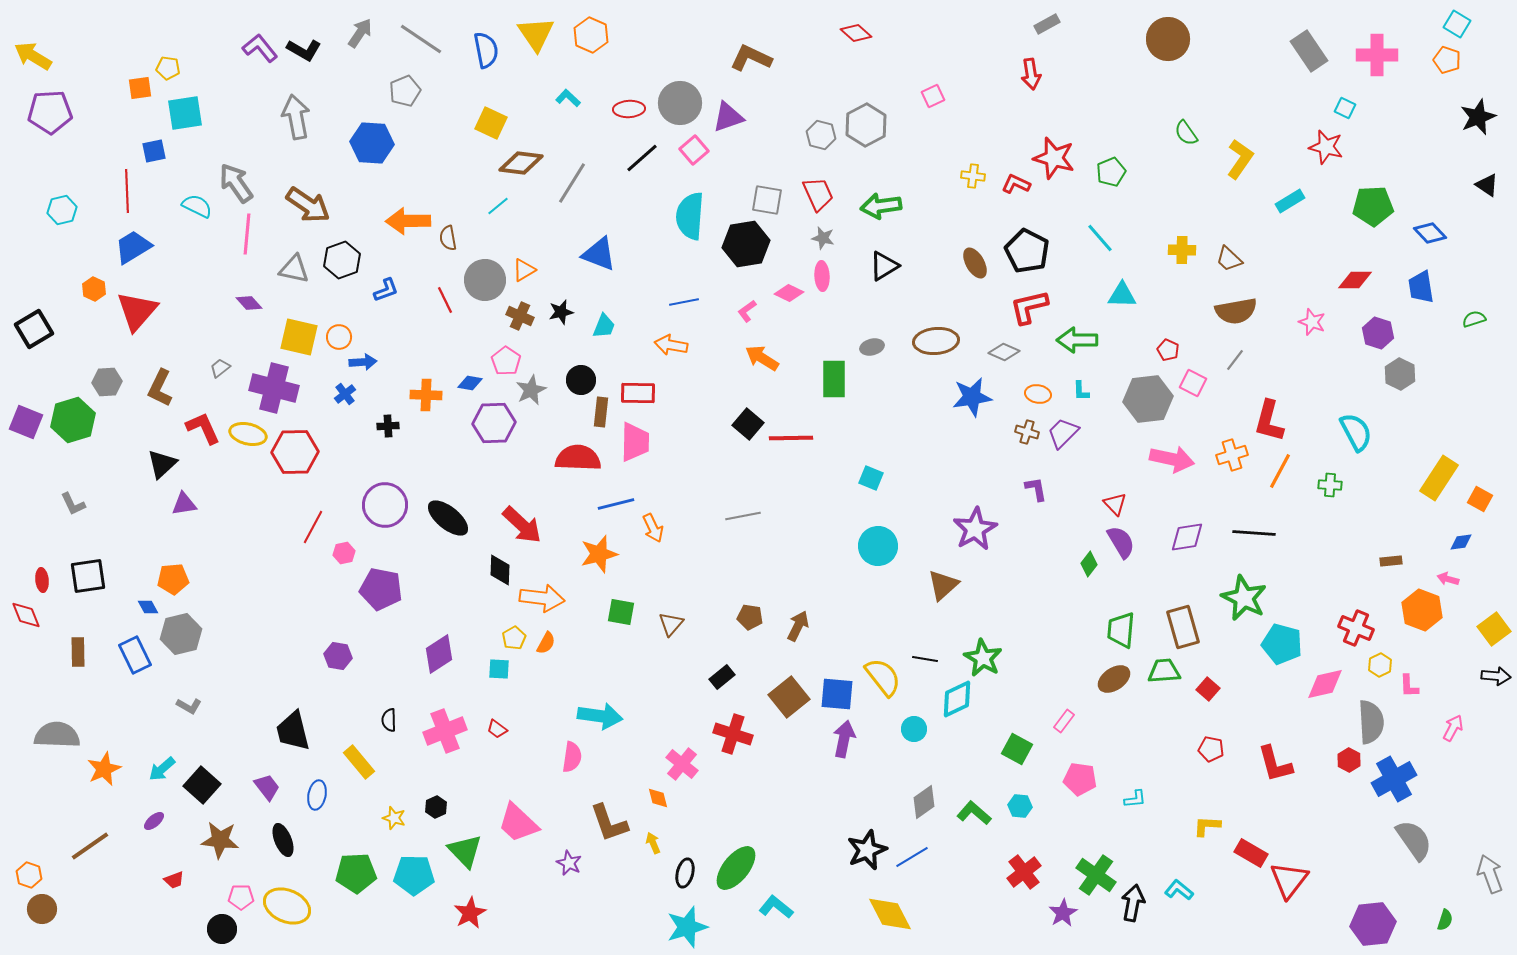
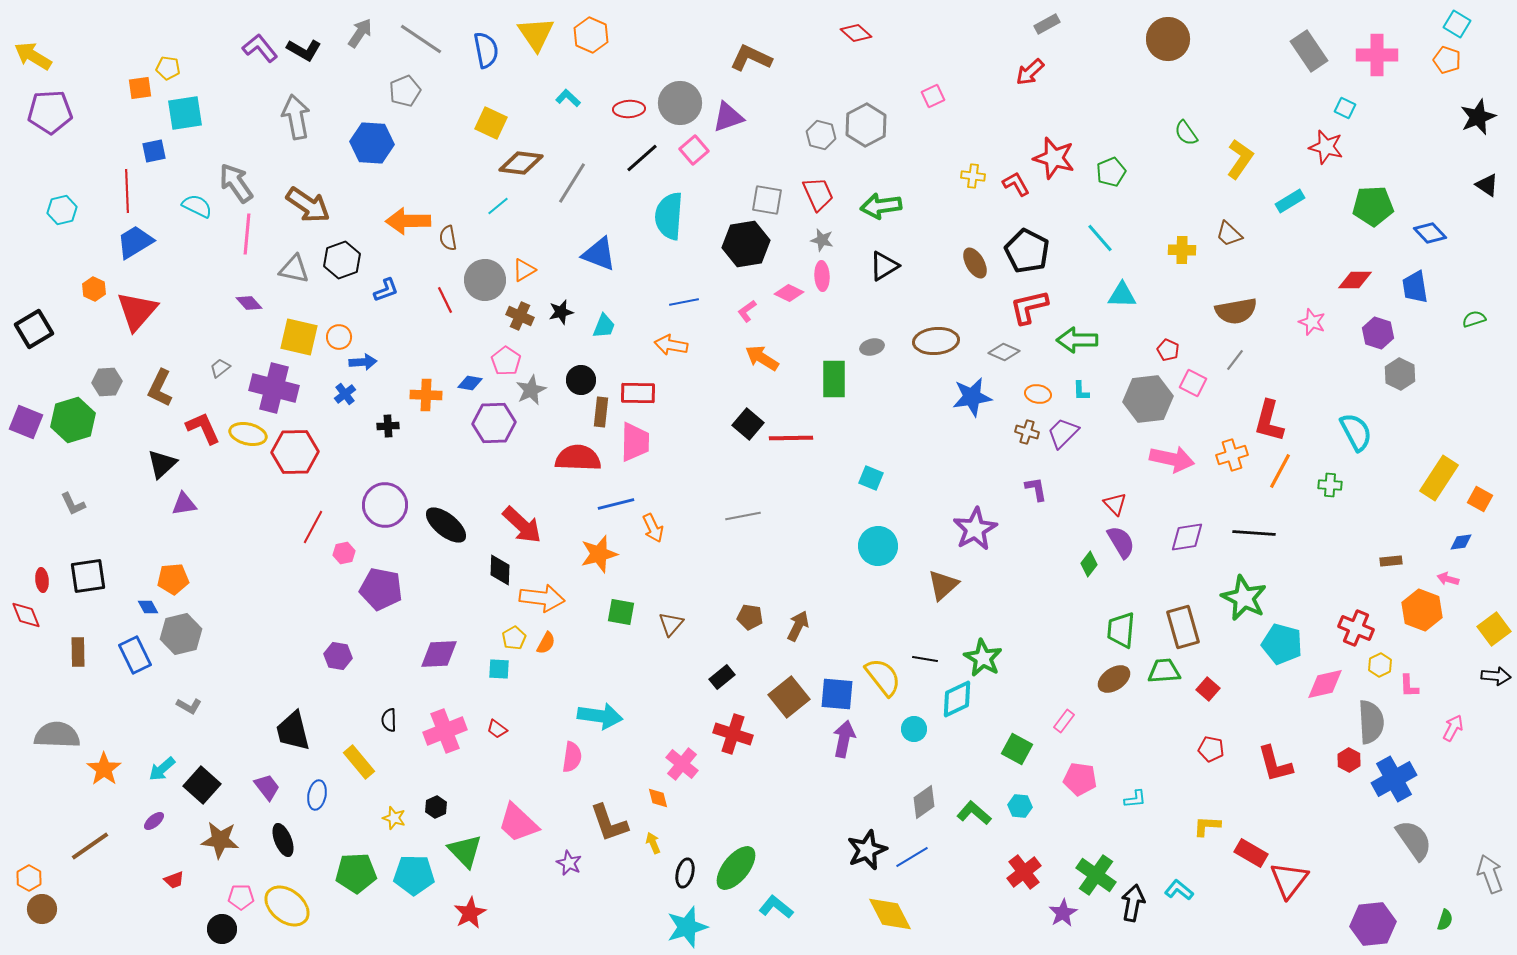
red arrow at (1031, 74): moved 1 px left, 2 px up; rotated 56 degrees clockwise
red L-shape at (1016, 184): rotated 36 degrees clockwise
cyan semicircle at (690, 216): moved 21 px left
gray star at (823, 238): moved 1 px left, 2 px down
blue trapezoid at (133, 247): moved 2 px right, 5 px up
brown trapezoid at (1229, 259): moved 25 px up
blue trapezoid at (1421, 287): moved 6 px left
black ellipse at (448, 518): moved 2 px left, 7 px down
purple diamond at (439, 654): rotated 30 degrees clockwise
orange star at (104, 769): rotated 12 degrees counterclockwise
orange hexagon at (29, 875): moved 3 px down; rotated 10 degrees clockwise
yellow ellipse at (287, 906): rotated 15 degrees clockwise
